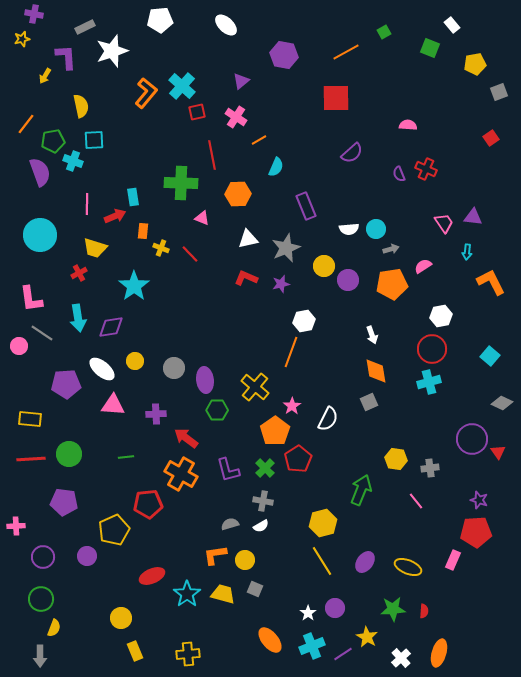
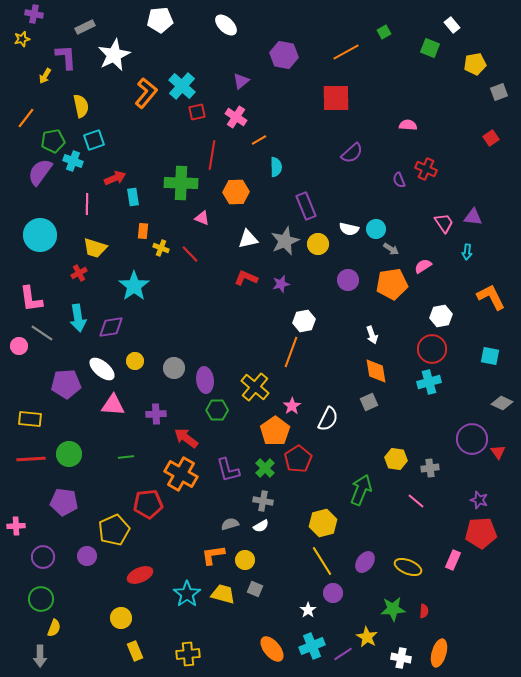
white star at (112, 51): moved 2 px right, 4 px down; rotated 8 degrees counterclockwise
orange line at (26, 124): moved 6 px up
cyan square at (94, 140): rotated 15 degrees counterclockwise
red line at (212, 155): rotated 20 degrees clockwise
cyan semicircle at (276, 167): rotated 24 degrees counterclockwise
purple semicircle at (40, 172): rotated 124 degrees counterclockwise
purple semicircle at (399, 174): moved 6 px down
orange hexagon at (238, 194): moved 2 px left, 2 px up
red arrow at (115, 216): moved 38 px up
white semicircle at (349, 229): rotated 18 degrees clockwise
gray star at (286, 248): moved 1 px left, 7 px up
gray arrow at (391, 249): rotated 49 degrees clockwise
yellow circle at (324, 266): moved 6 px left, 22 px up
orange L-shape at (491, 282): moved 15 px down
cyan square at (490, 356): rotated 30 degrees counterclockwise
pink line at (416, 501): rotated 12 degrees counterclockwise
red pentagon at (476, 532): moved 5 px right, 1 px down
orange L-shape at (215, 555): moved 2 px left
red ellipse at (152, 576): moved 12 px left, 1 px up
purple circle at (335, 608): moved 2 px left, 15 px up
white star at (308, 613): moved 3 px up
orange ellipse at (270, 640): moved 2 px right, 9 px down
white cross at (401, 658): rotated 36 degrees counterclockwise
